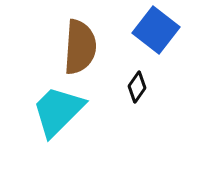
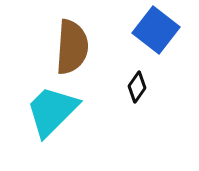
brown semicircle: moved 8 px left
cyan trapezoid: moved 6 px left
